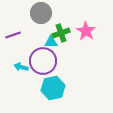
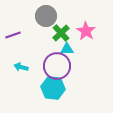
gray circle: moved 5 px right, 3 px down
green cross: rotated 24 degrees counterclockwise
cyan triangle: moved 16 px right, 7 px down
purple circle: moved 14 px right, 5 px down
cyan hexagon: rotated 20 degrees clockwise
